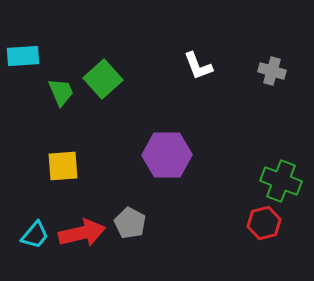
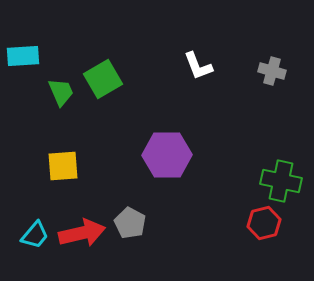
green square: rotated 12 degrees clockwise
green cross: rotated 9 degrees counterclockwise
